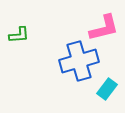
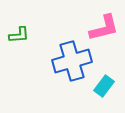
blue cross: moved 7 px left
cyan rectangle: moved 3 px left, 3 px up
